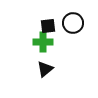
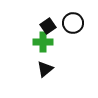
black square: rotated 28 degrees counterclockwise
